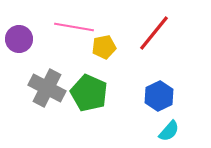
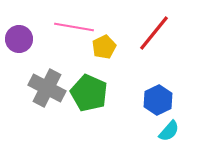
yellow pentagon: rotated 15 degrees counterclockwise
blue hexagon: moved 1 px left, 4 px down
